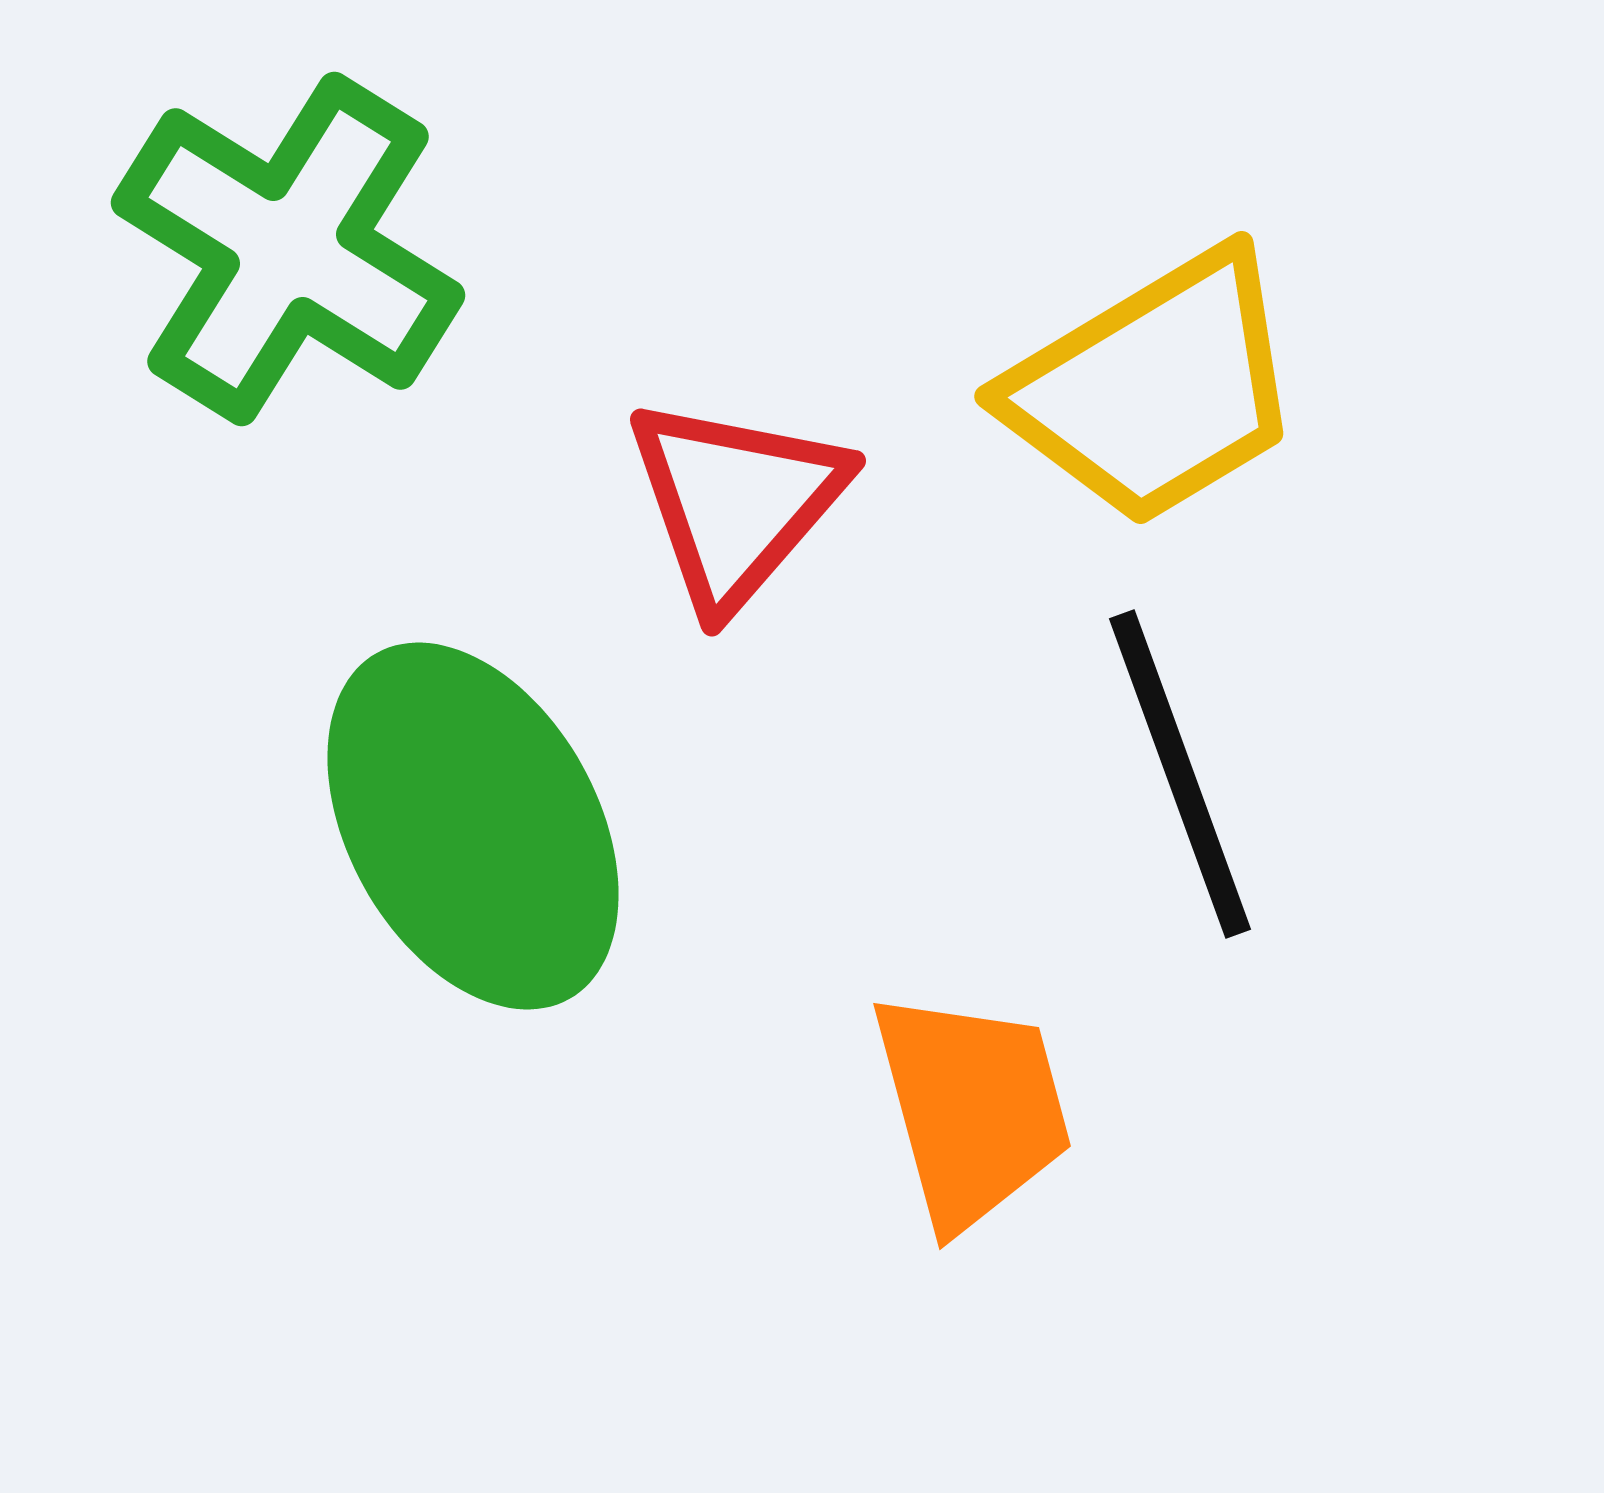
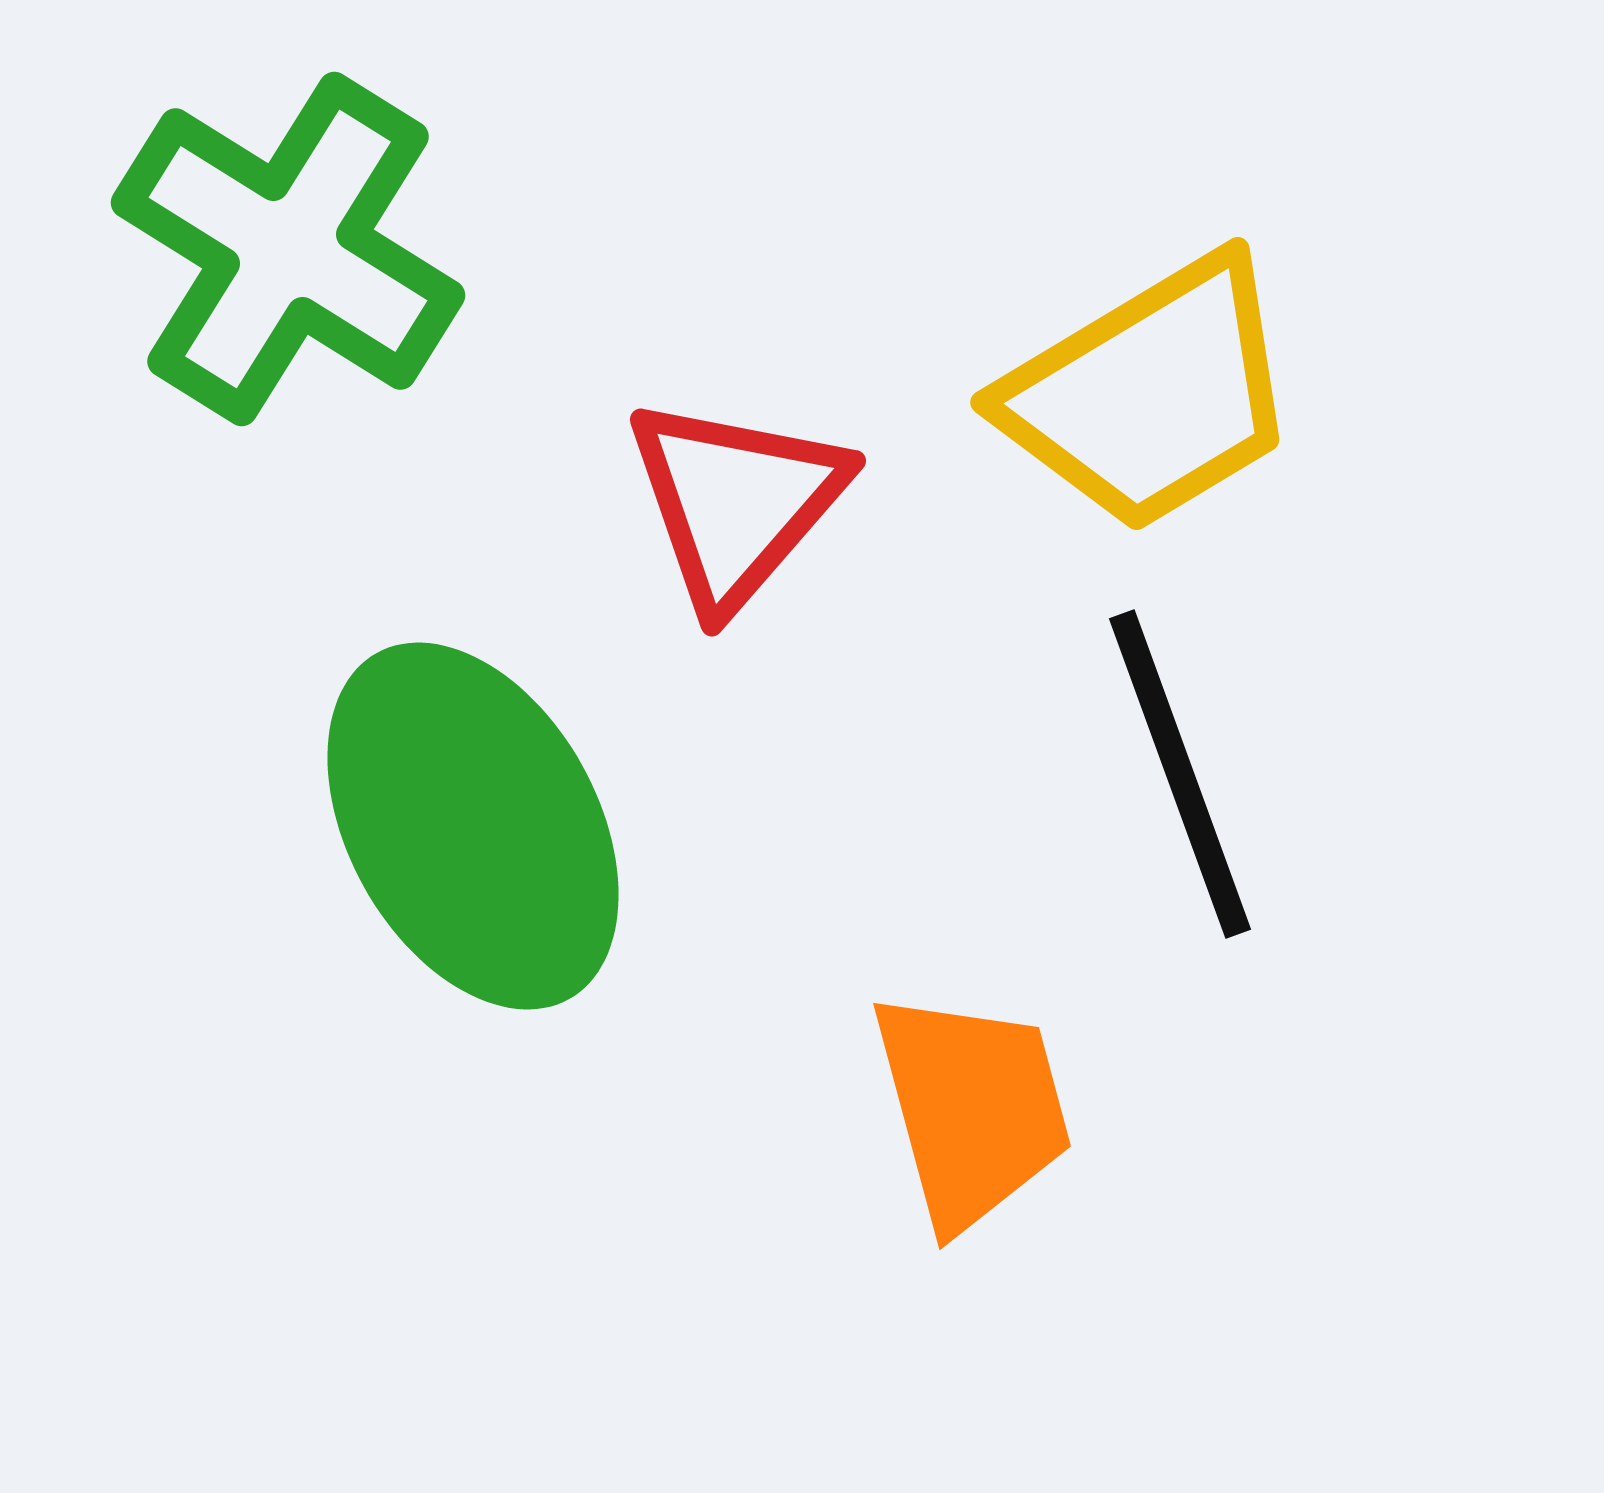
yellow trapezoid: moved 4 px left, 6 px down
